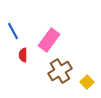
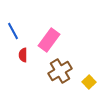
yellow square: moved 2 px right
